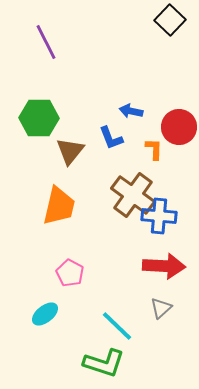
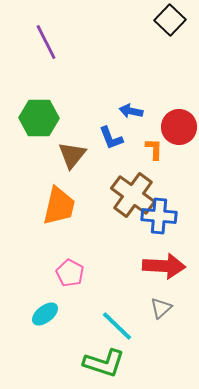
brown triangle: moved 2 px right, 4 px down
